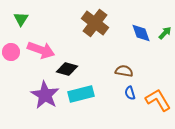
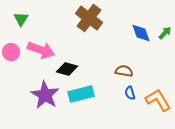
brown cross: moved 6 px left, 5 px up
